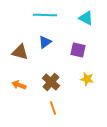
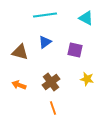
cyan line: rotated 10 degrees counterclockwise
purple square: moved 3 px left
brown cross: rotated 12 degrees clockwise
